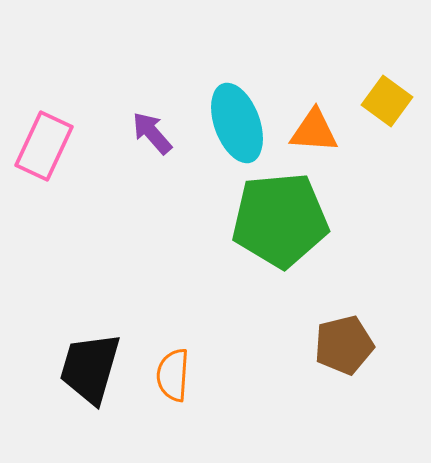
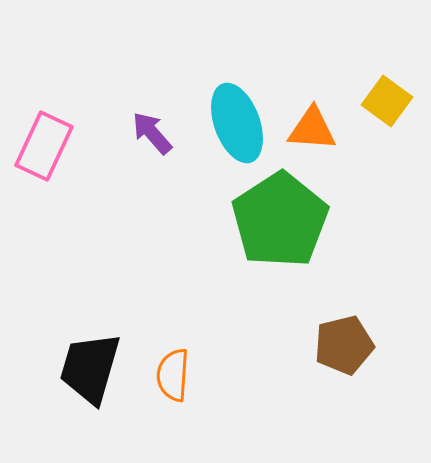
orange triangle: moved 2 px left, 2 px up
green pentagon: rotated 28 degrees counterclockwise
